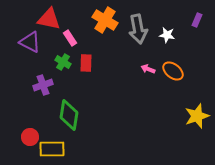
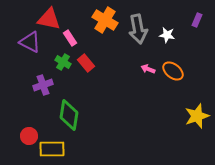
red rectangle: rotated 42 degrees counterclockwise
red circle: moved 1 px left, 1 px up
